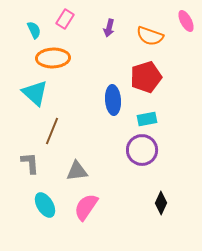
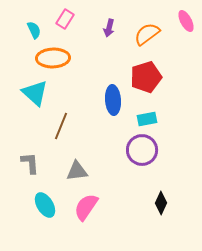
orange semicircle: moved 3 px left, 2 px up; rotated 124 degrees clockwise
brown line: moved 9 px right, 5 px up
